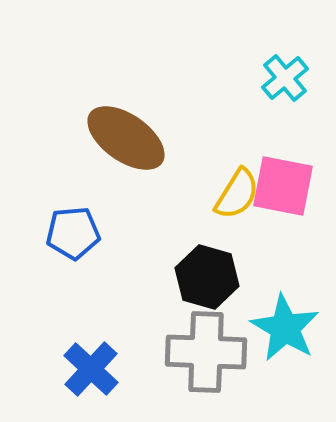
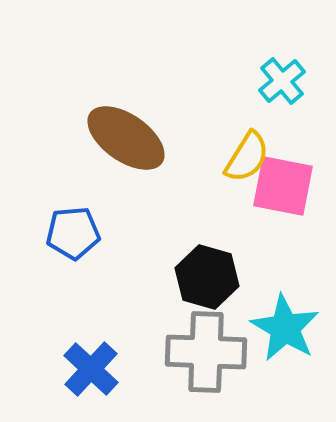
cyan cross: moved 3 px left, 3 px down
yellow semicircle: moved 10 px right, 37 px up
